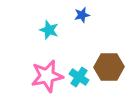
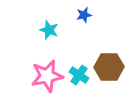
blue star: moved 2 px right
cyan cross: moved 2 px up
